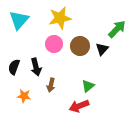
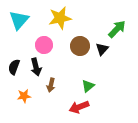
pink circle: moved 10 px left, 1 px down
orange star: rotated 16 degrees counterclockwise
red arrow: moved 1 px down
